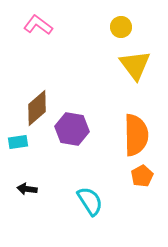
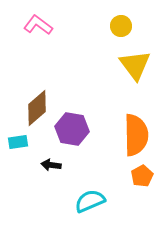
yellow circle: moved 1 px up
black arrow: moved 24 px right, 24 px up
cyan semicircle: rotated 80 degrees counterclockwise
